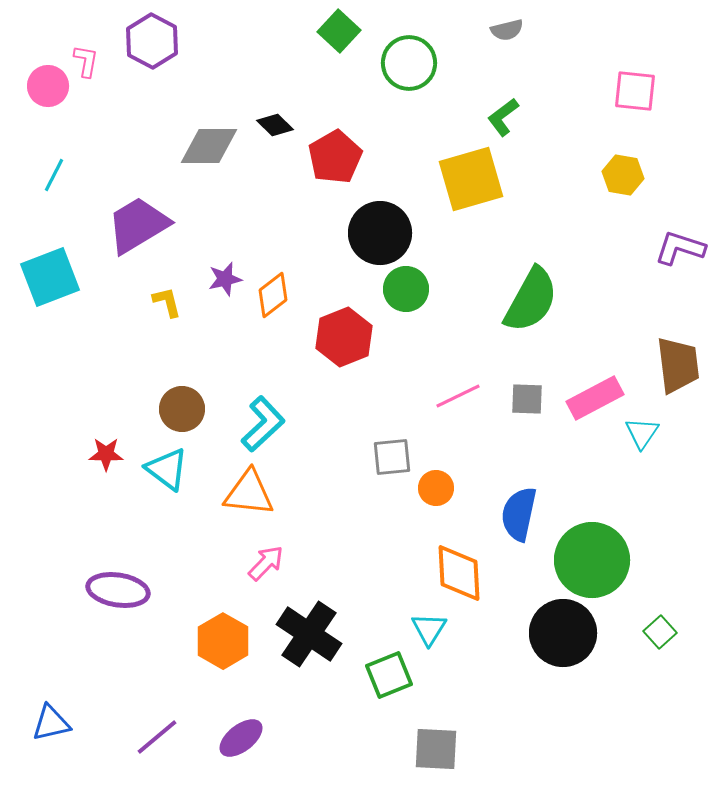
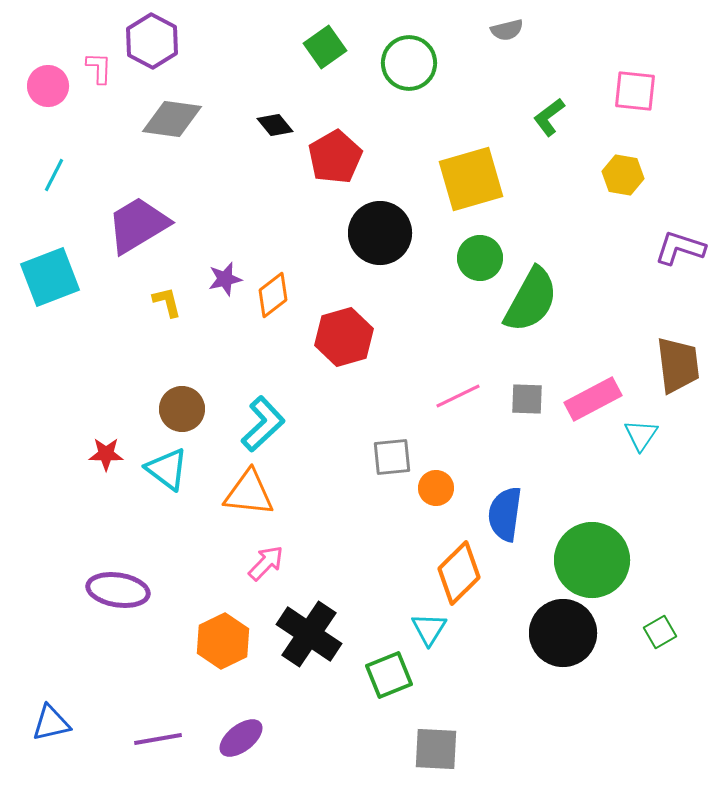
green square at (339, 31): moved 14 px left, 16 px down; rotated 12 degrees clockwise
pink L-shape at (86, 61): moved 13 px right, 7 px down; rotated 8 degrees counterclockwise
green L-shape at (503, 117): moved 46 px right
black diamond at (275, 125): rotated 6 degrees clockwise
gray diamond at (209, 146): moved 37 px left, 27 px up; rotated 8 degrees clockwise
green circle at (406, 289): moved 74 px right, 31 px up
red hexagon at (344, 337): rotated 6 degrees clockwise
pink rectangle at (595, 398): moved 2 px left, 1 px down
cyan triangle at (642, 433): moved 1 px left, 2 px down
blue semicircle at (519, 514): moved 14 px left; rotated 4 degrees counterclockwise
orange diamond at (459, 573): rotated 48 degrees clockwise
green square at (660, 632): rotated 12 degrees clockwise
orange hexagon at (223, 641): rotated 4 degrees clockwise
purple line at (157, 737): moved 1 px right, 2 px down; rotated 30 degrees clockwise
